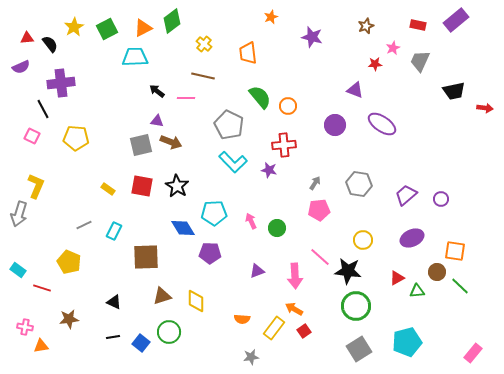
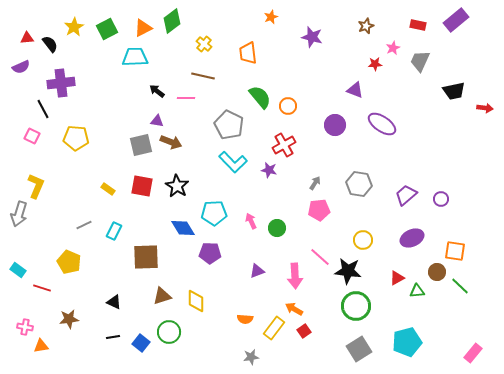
red cross at (284, 145): rotated 25 degrees counterclockwise
orange semicircle at (242, 319): moved 3 px right
